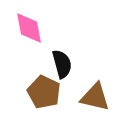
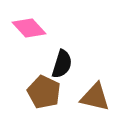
pink diamond: rotated 32 degrees counterclockwise
black semicircle: rotated 32 degrees clockwise
